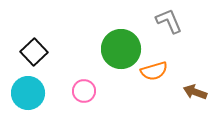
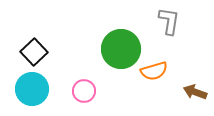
gray L-shape: rotated 32 degrees clockwise
cyan circle: moved 4 px right, 4 px up
